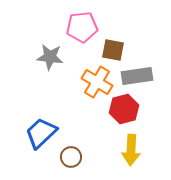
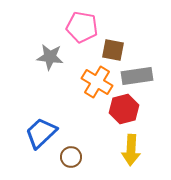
pink pentagon: rotated 16 degrees clockwise
